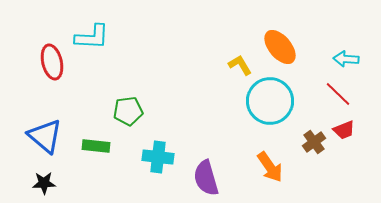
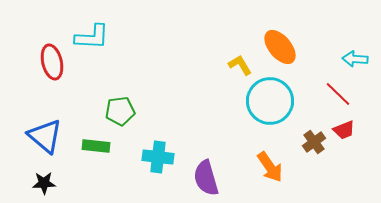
cyan arrow: moved 9 px right
green pentagon: moved 8 px left
